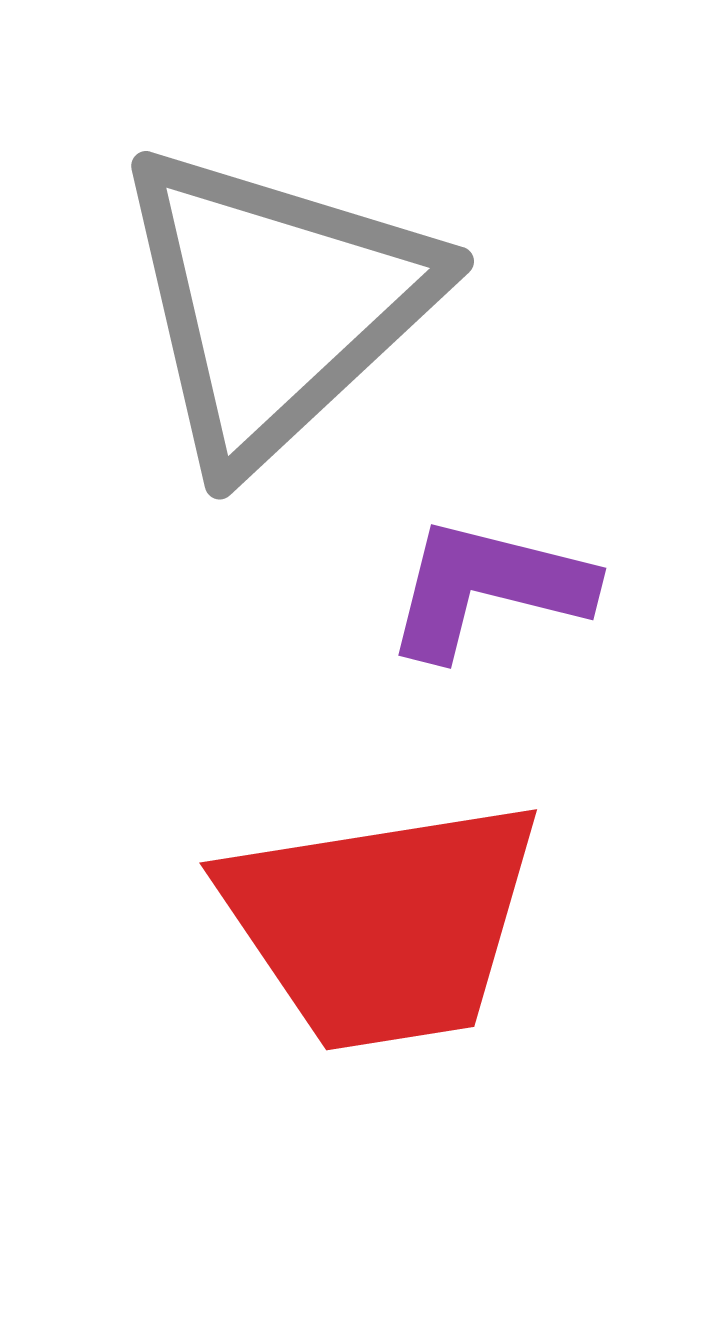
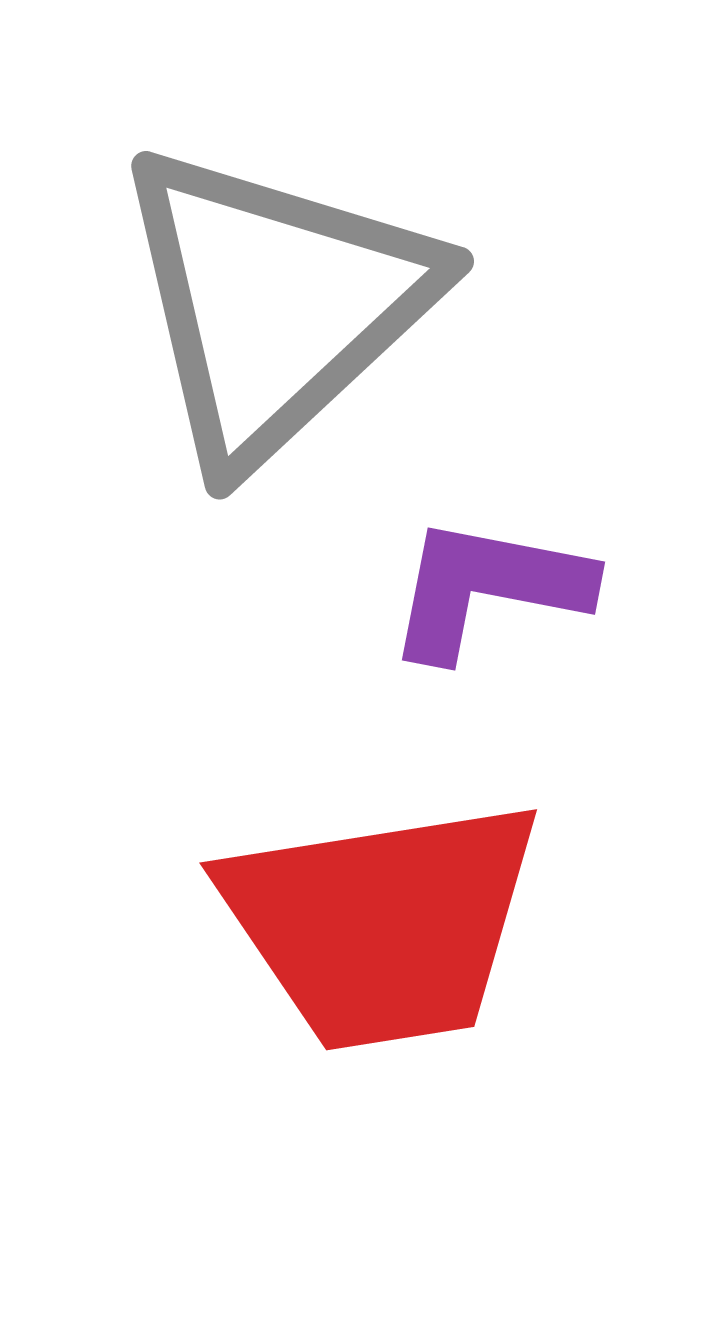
purple L-shape: rotated 3 degrees counterclockwise
